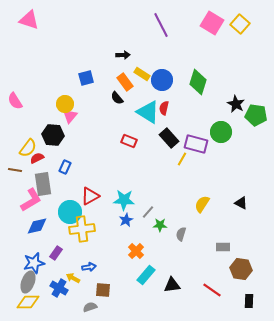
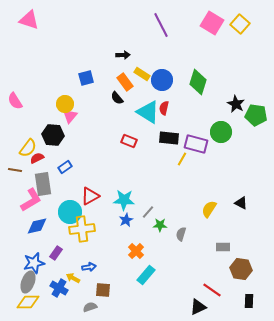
black rectangle at (169, 138): rotated 42 degrees counterclockwise
blue rectangle at (65, 167): rotated 32 degrees clockwise
yellow semicircle at (202, 204): moved 7 px right, 5 px down
black triangle at (172, 285): moved 26 px right, 22 px down; rotated 18 degrees counterclockwise
